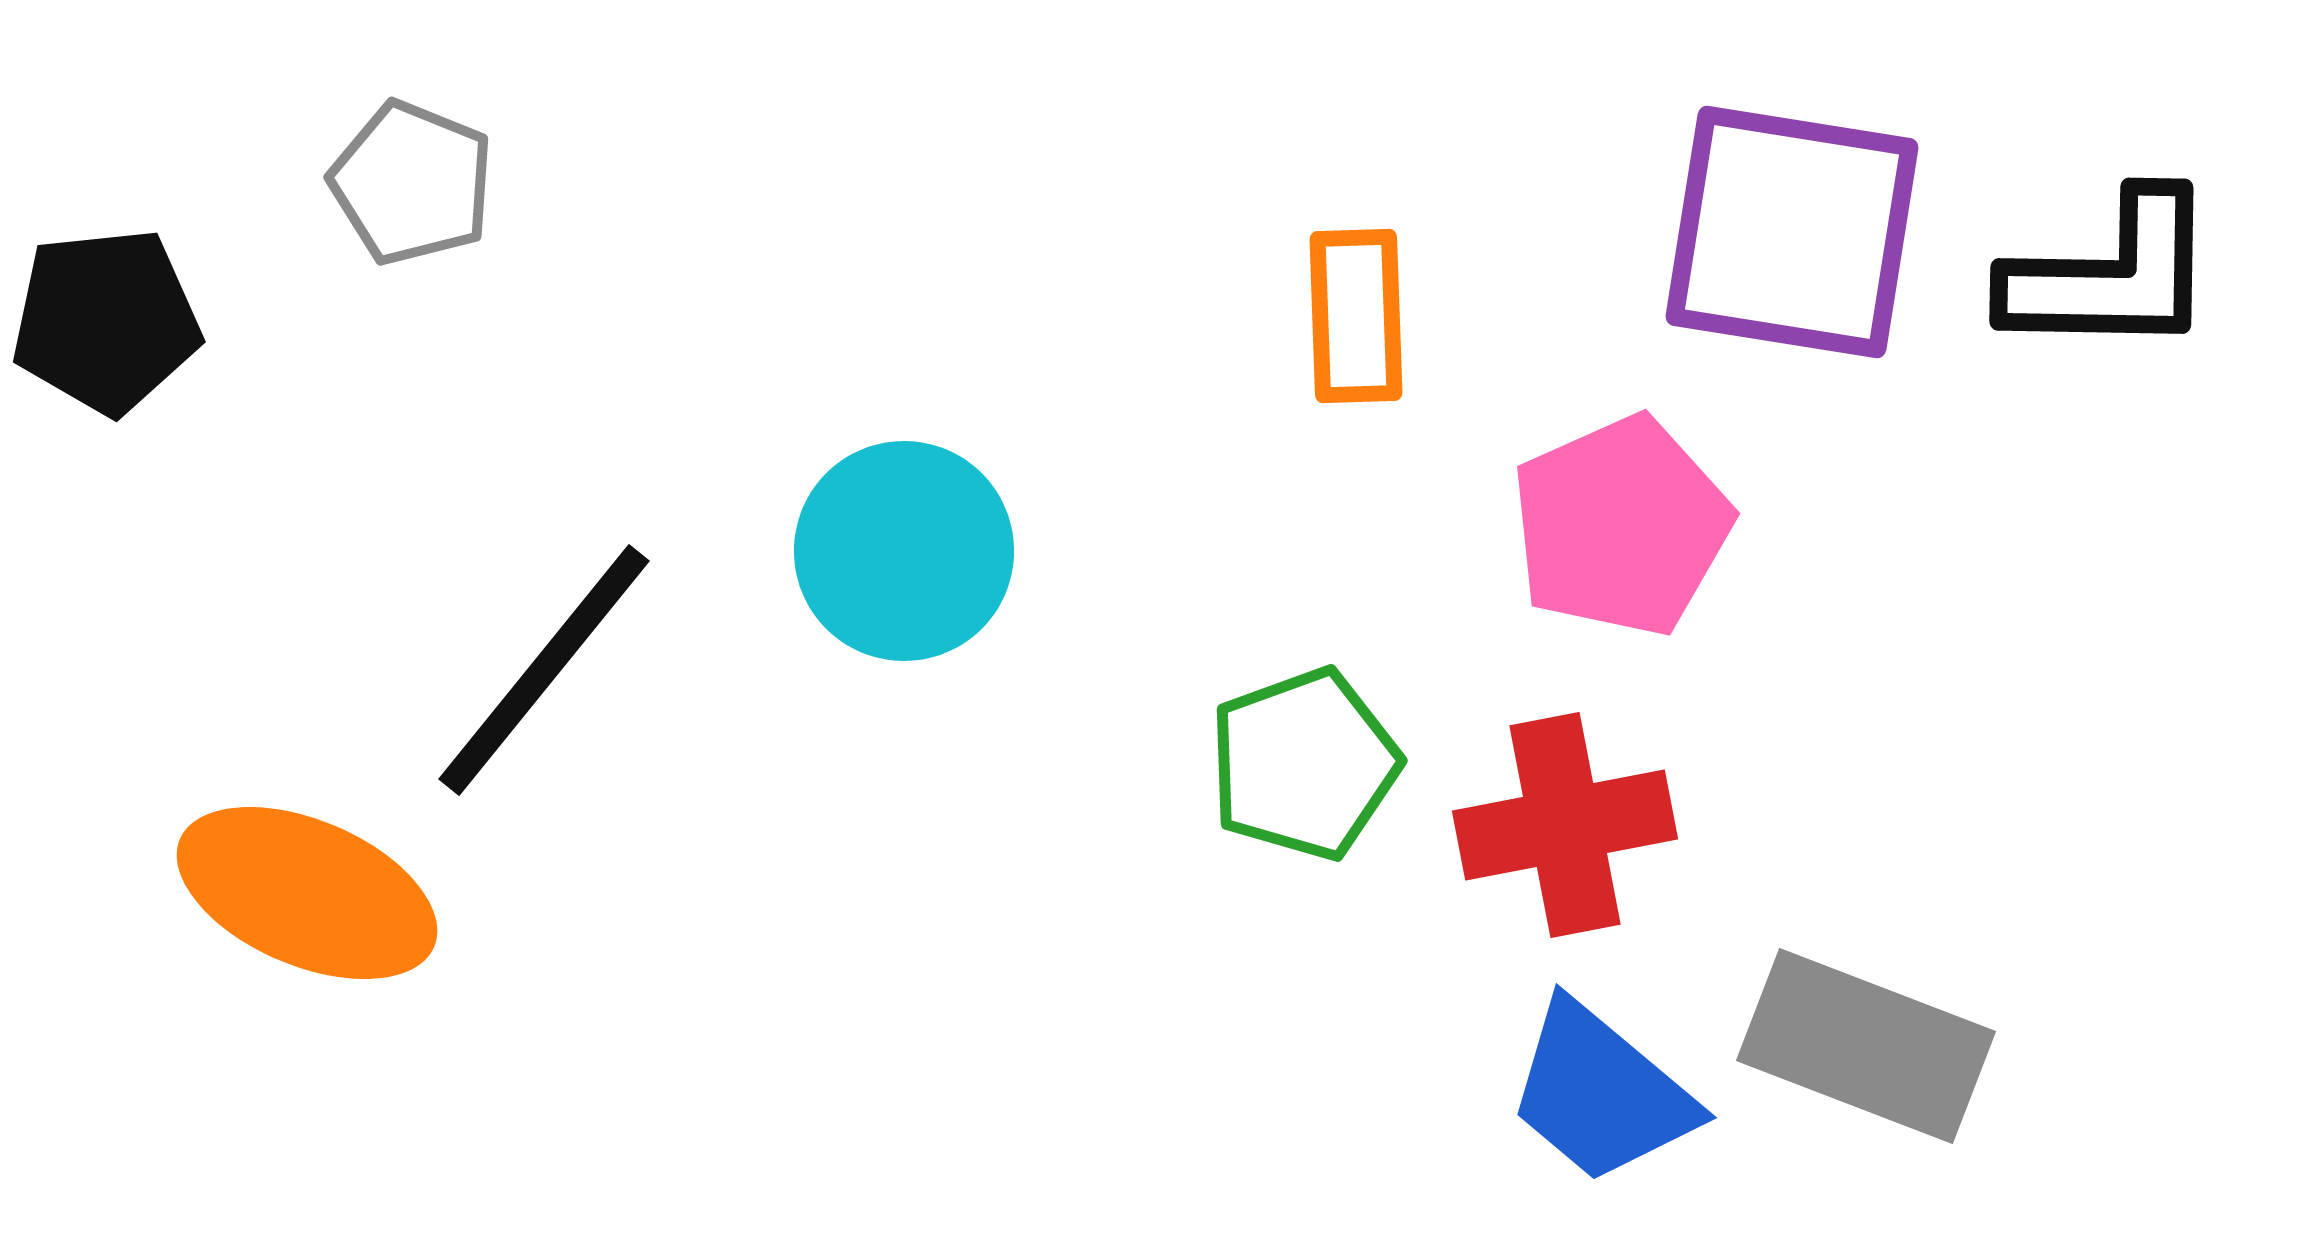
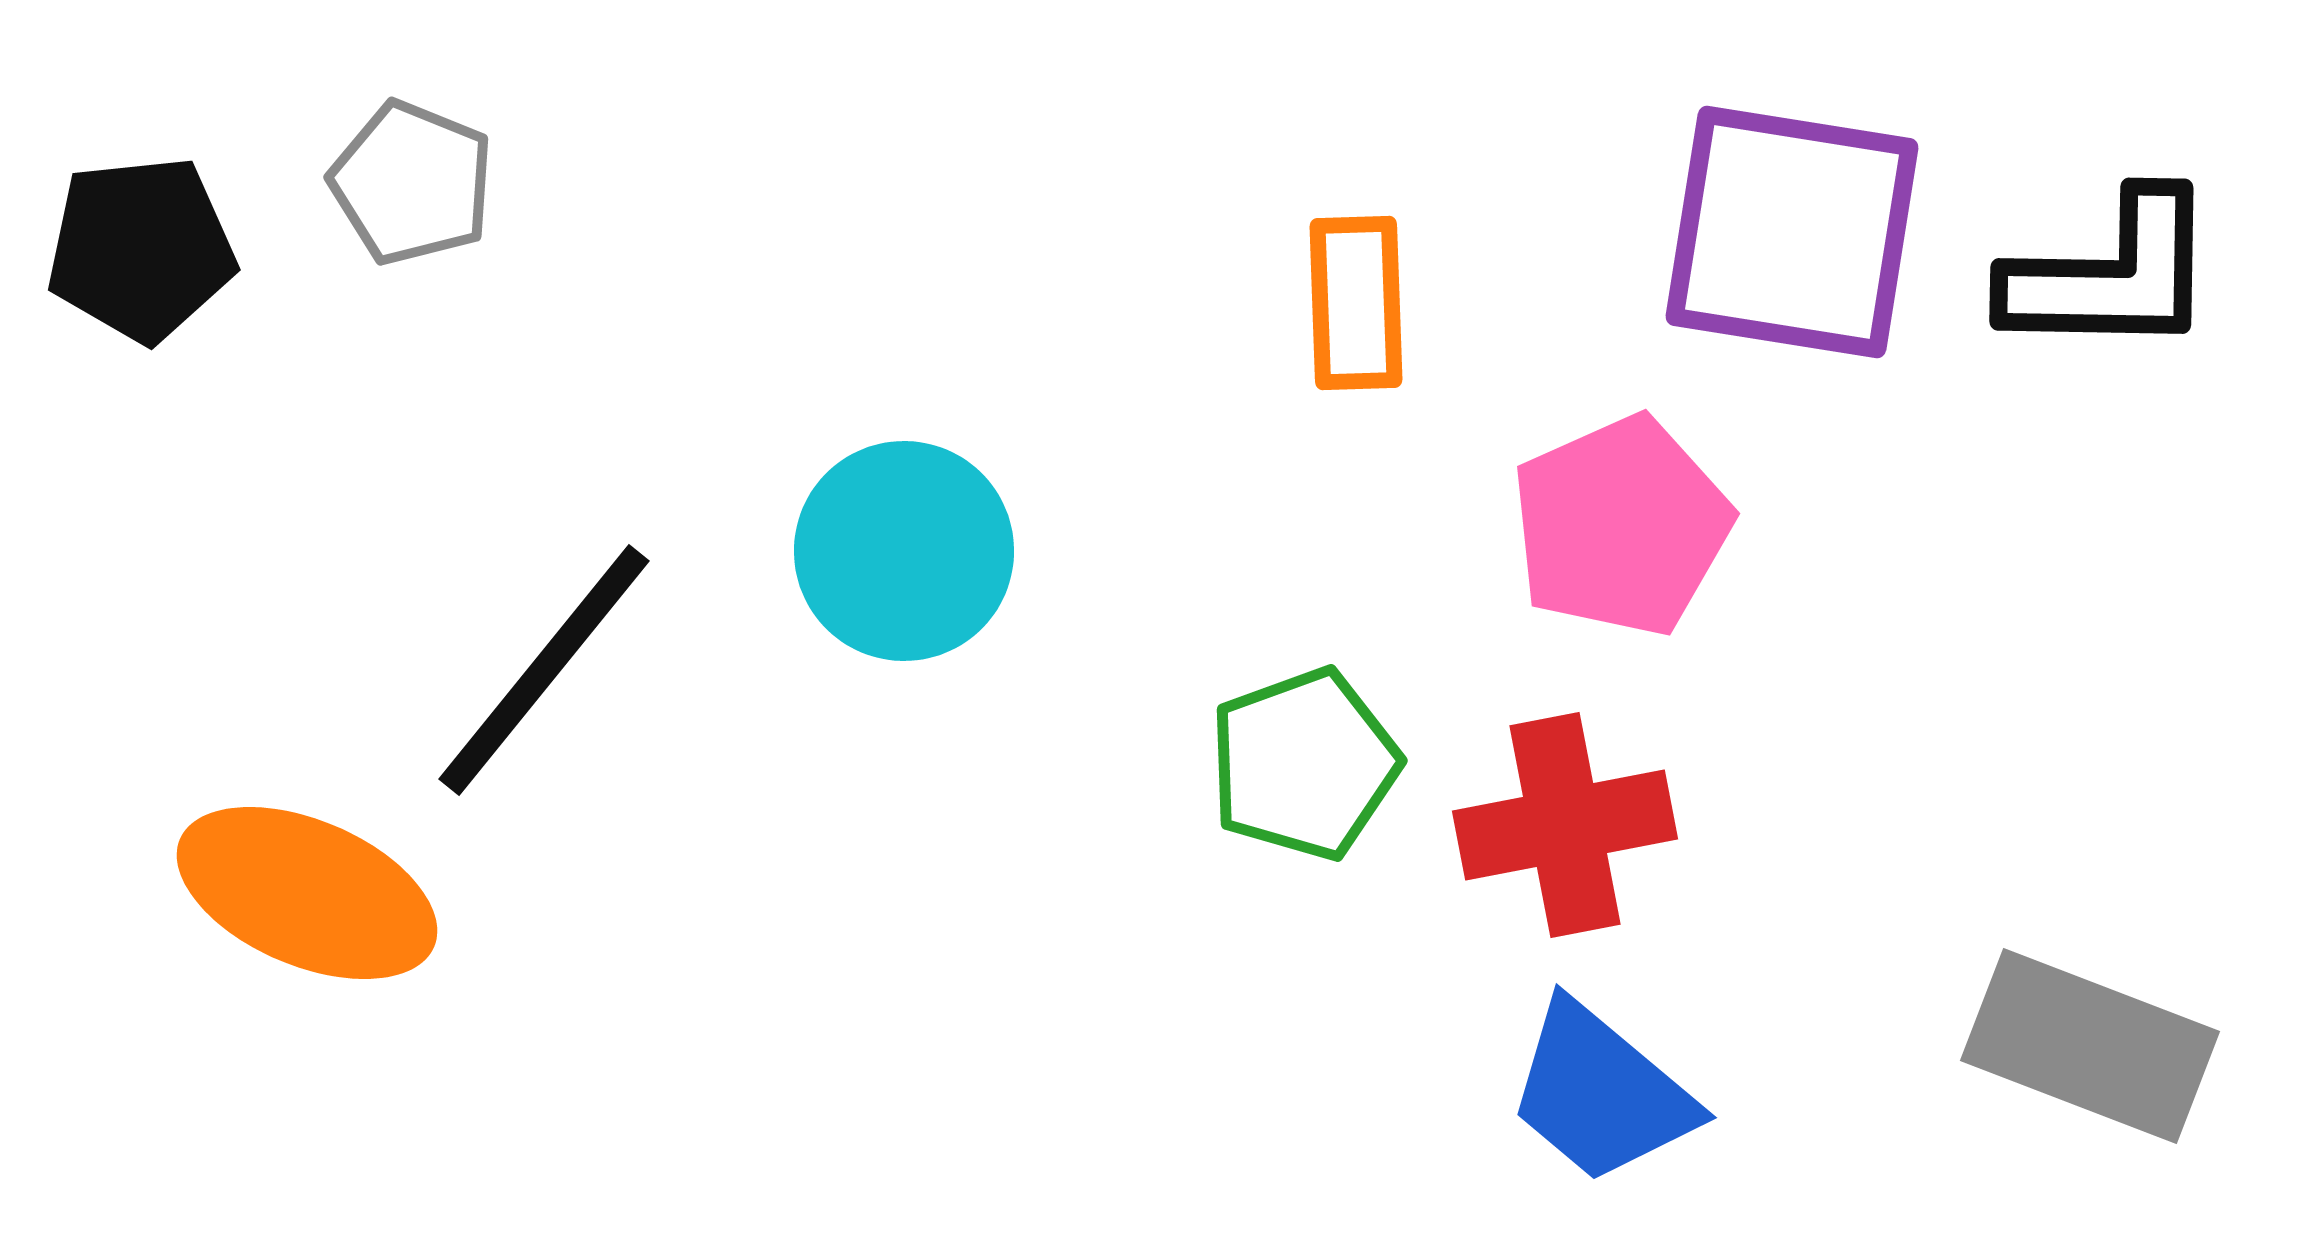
orange rectangle: moved 13 px up
black pentagon: moved 35 px right, 72 px up
gray rectangle: moved 224 px right
